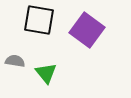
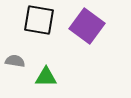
purple square: moved 4 px up
green triangle: moved 4 px down; rotated 50 degrees counterclockwise
